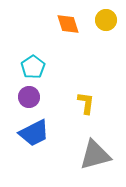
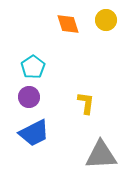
gray triangle: moved 6 px right; rotated 12 degrees clockwise
